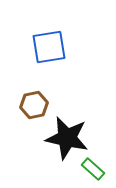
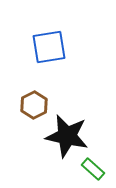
brown hexagon: rotated 16 degrees counterclockwise
black star: moved 2 px up
